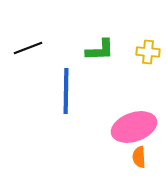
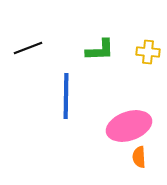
blue line: moved 5 px down
pink ellipse: moved 5 px left, 1 px up
